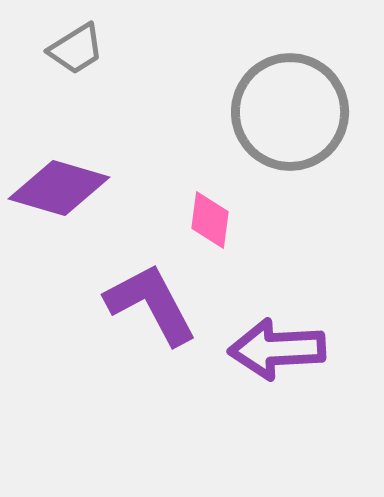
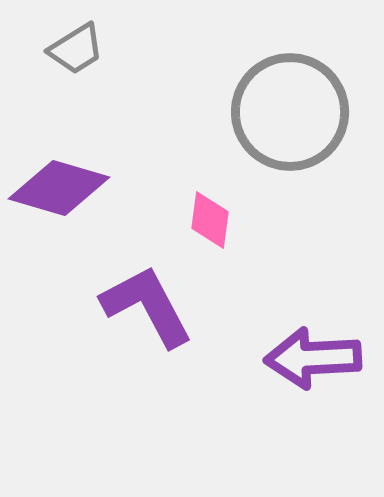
purple L-shape: moved 4 px left, 2 px down
purple arrow: moved 36 px right, 9 px down
